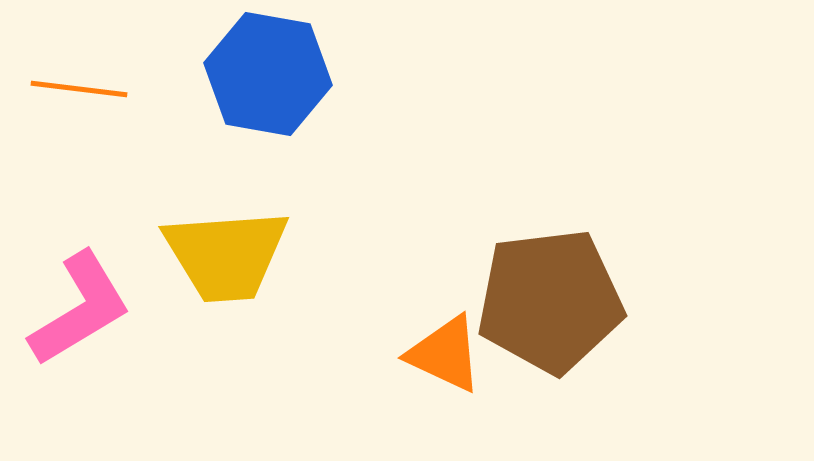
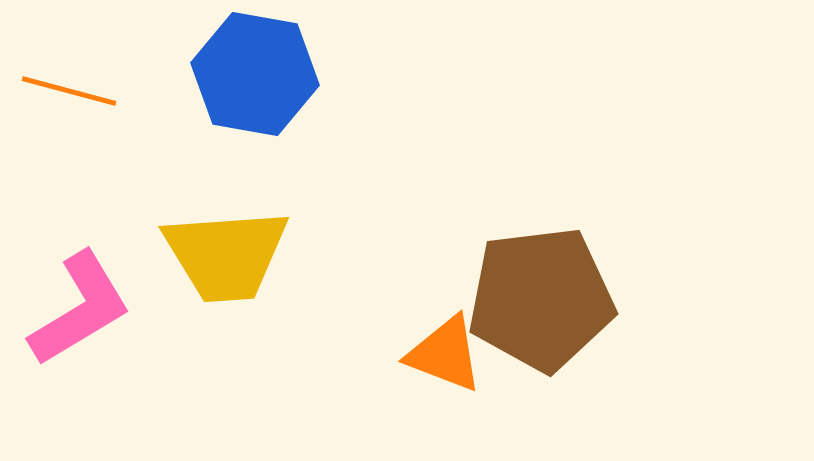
blue hexagon: moved 13 px left
orange line: moved 10 px left, 2 px down; rotated 8 degrees clockwise
brown pentagon: moved 9 px left, 2 px up
orange triangle: rotated 4 degrees counterclockwise
